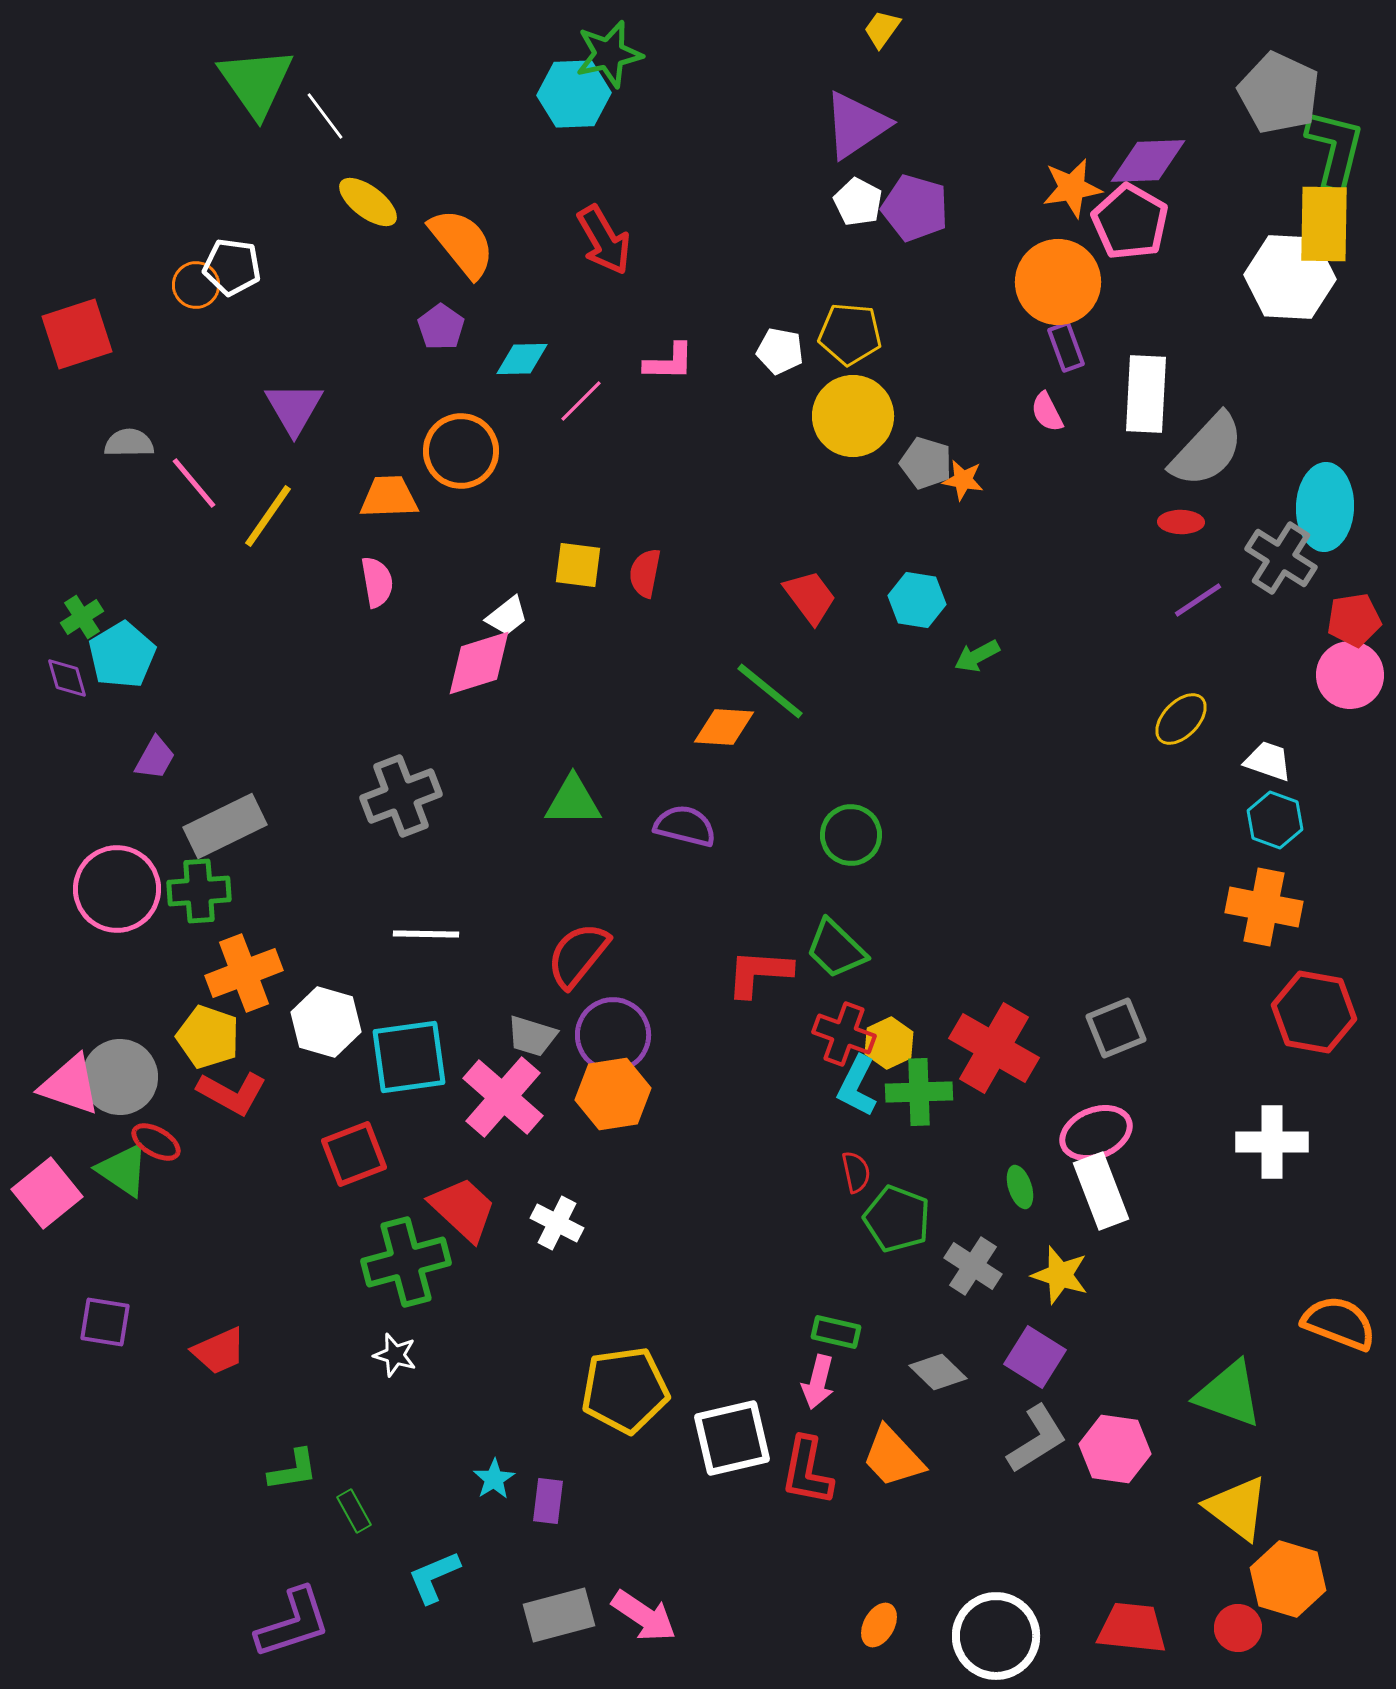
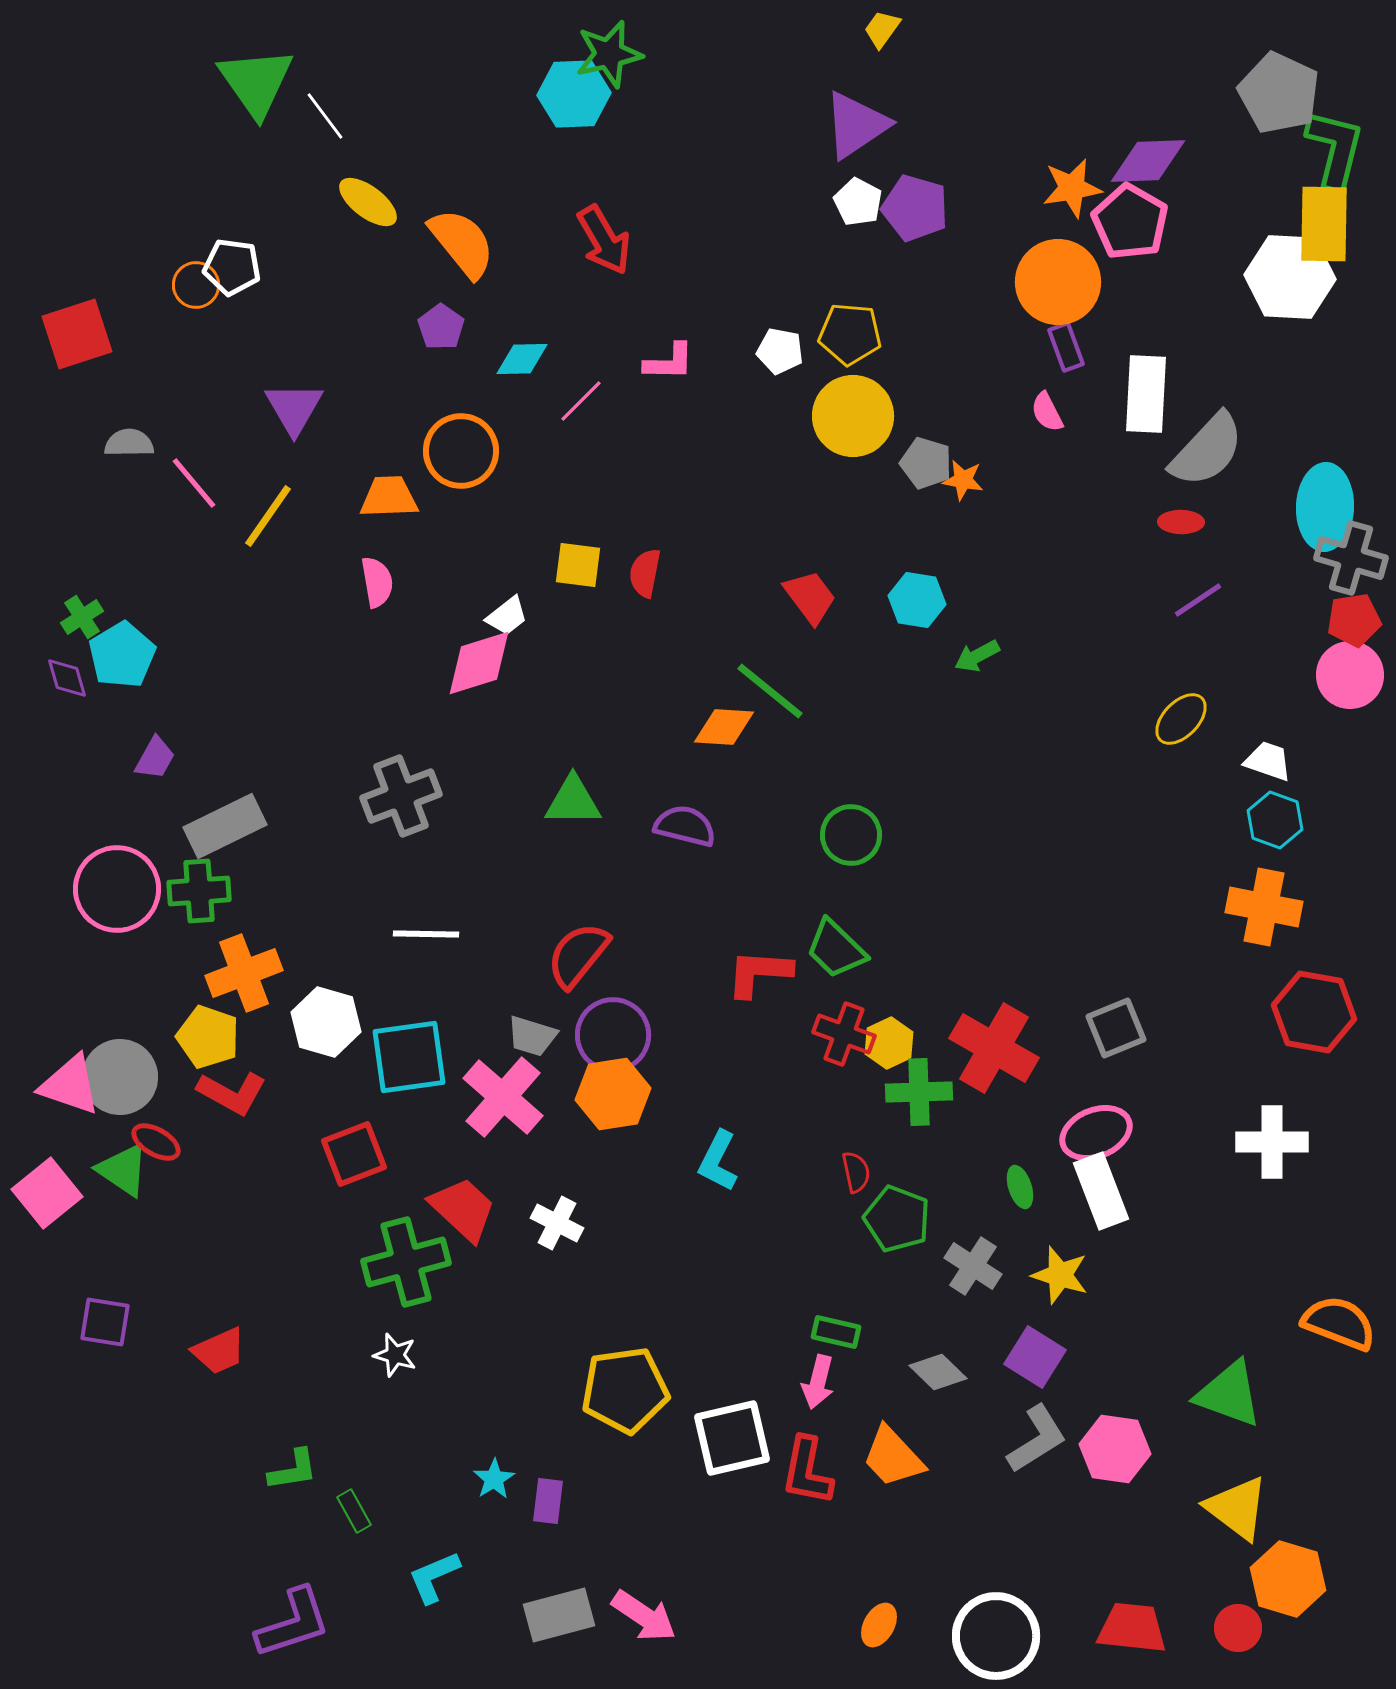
gray cross at (1281, 558): moved 70 px right; rotated 16 degrees counterclockwise
cyan L-shape at (857, 1086): moved 139 px left, 75 px down
